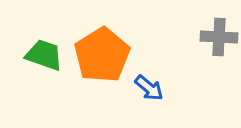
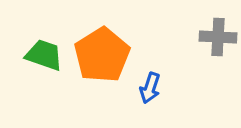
gray cross: moved 1 px left
blue arrow: moved 1 px right; rotated 68 degrees clockwise
